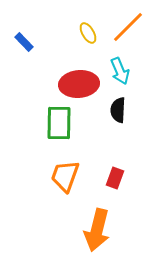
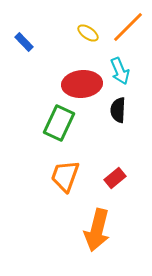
yellow ellipse: rotated 25 degrees counterclockwise
red ellipse: moved 3 px right
green rectangle: rotated 24 degrees clockwise
red rectangle: rotated 30 degrees clockwise
